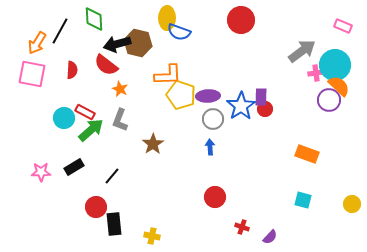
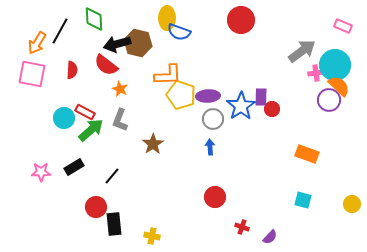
red circle at (265, 109): moved 7 px right
